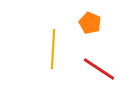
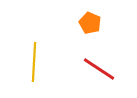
yellow line: moved 19 px left, 13 px down
